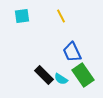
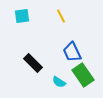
black rectangle: moved 11 px left, 12 px up
cyan semicircle: moved 2 px left, 3 px down
